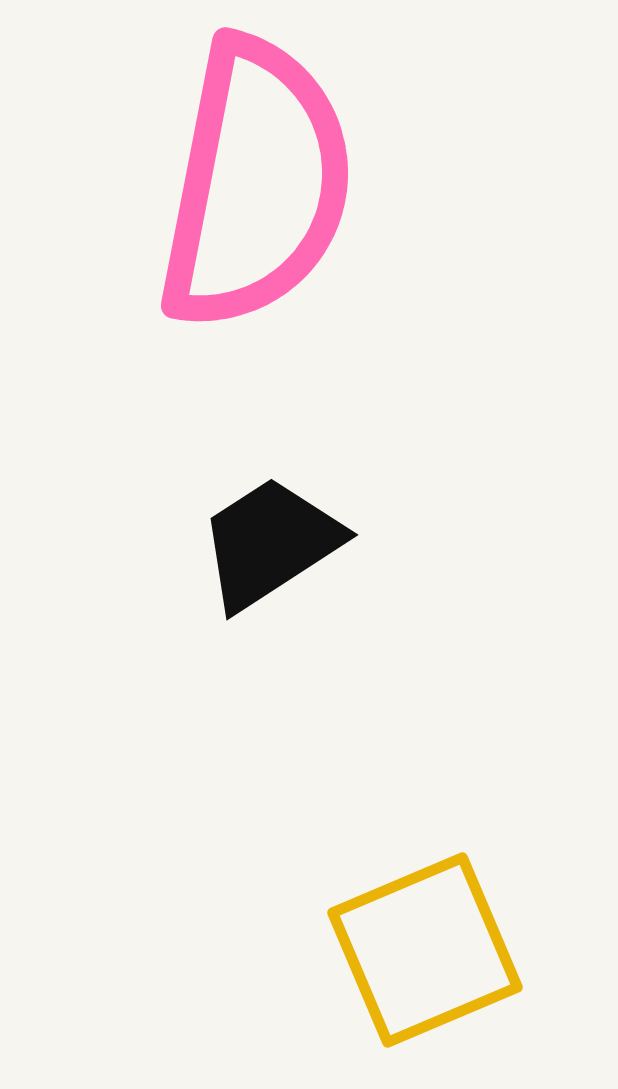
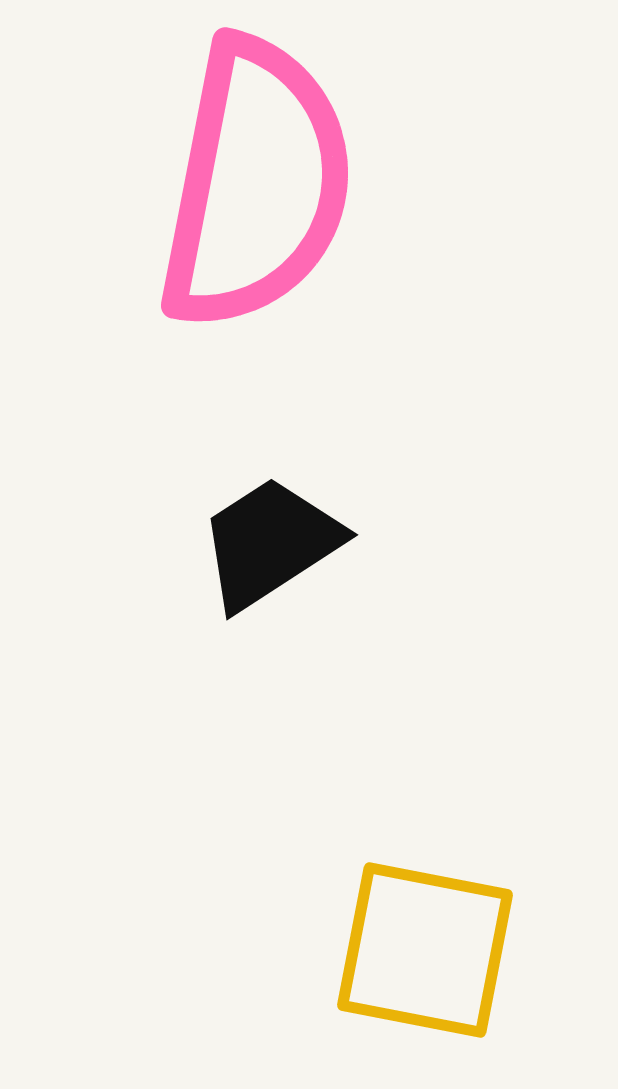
yellow square: rotated 34 degrees clockwise
